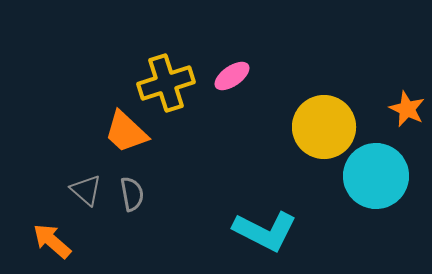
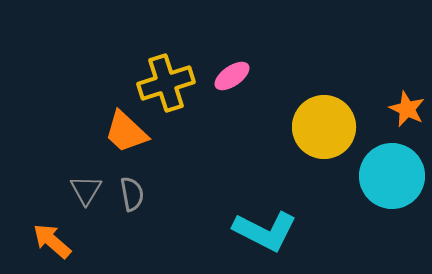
cyan circle: moved 16 px right
gray triangle: rotated 20 degrees clockwise
